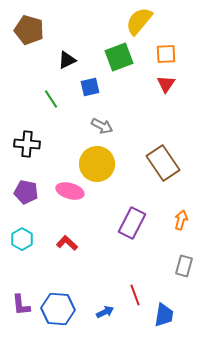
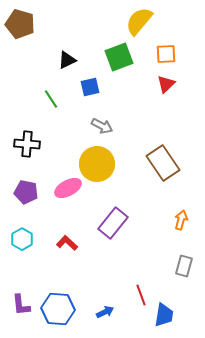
brown pentagon: moved 9 px left, 6 px up
red triangle: rotated 12 degrees clockwise
pink ellipse: moved 2 px left, 3 px up; rotated 44 degrees counterclockwise
purple rectangle: moved 19 px left; rotated 12 degrees clockwise
red line: moved 6 px right
